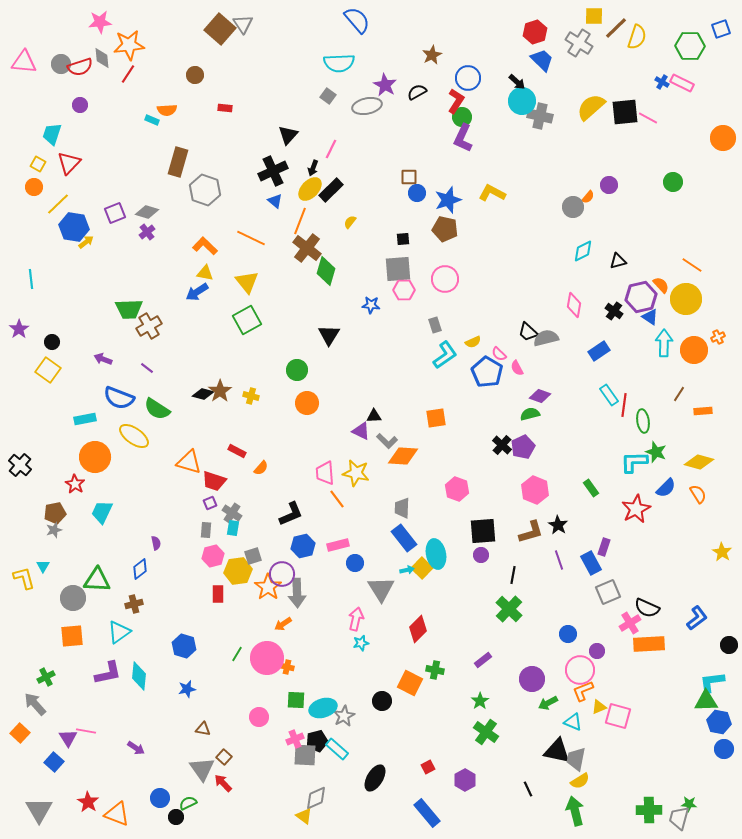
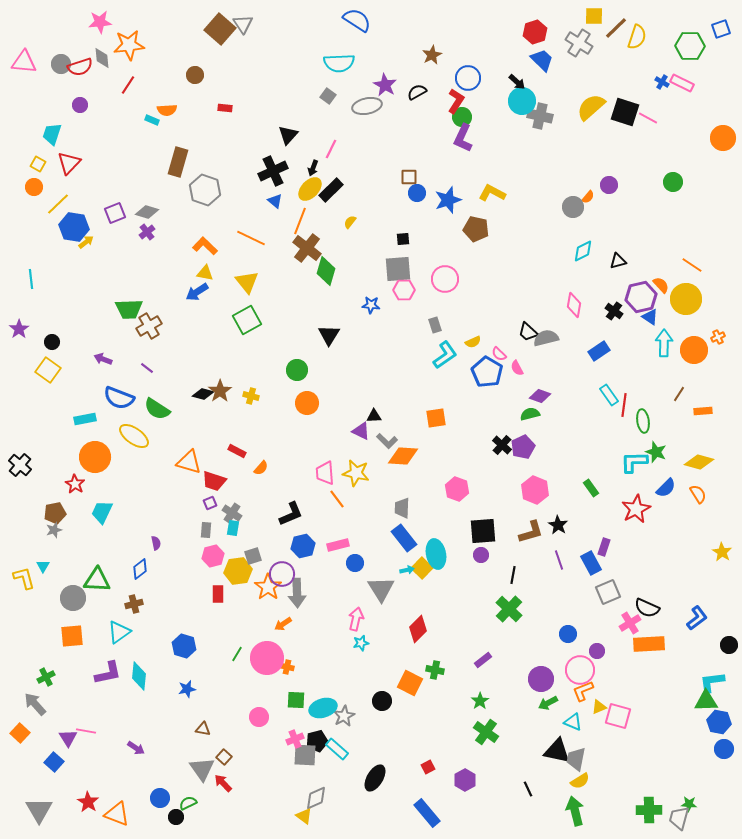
blue semicircle at (357, 20): rotated 16 degrees counterclockwise
red line at (128, 74): moved 11 px down
black square at (625, 112): rotated 24 degrees clockwise
brown pentagon at (445, 229): moved 31 px right
purple circle at (532, 679): moved 9 px right
